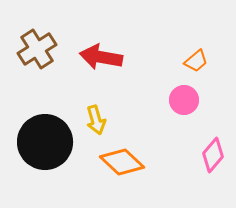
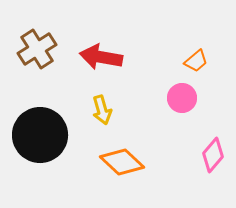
pink circle: moved 2 px left, 2 px up
yellow arrow: moved 6 px right, 10 px up
black circle: moved 5 px left, 7 px up
